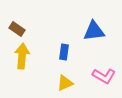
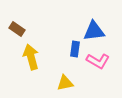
blue rectangle: moved 11 px right, 3 px up
yellow arrow: moved 9 px right, 1 px down; rotated 20 degrees counterclockwise
pink L-shape: moved 6 px left, 15 px up
yellow triangle: rotated 12 degrees clockwise
